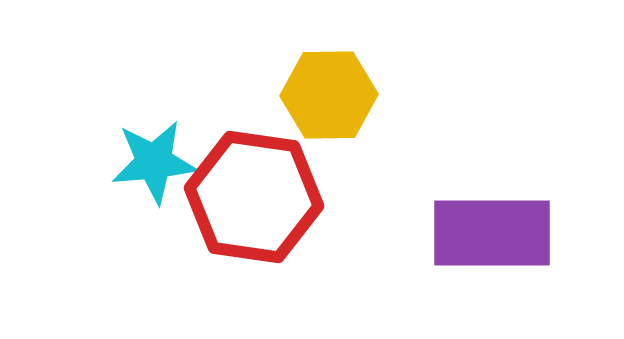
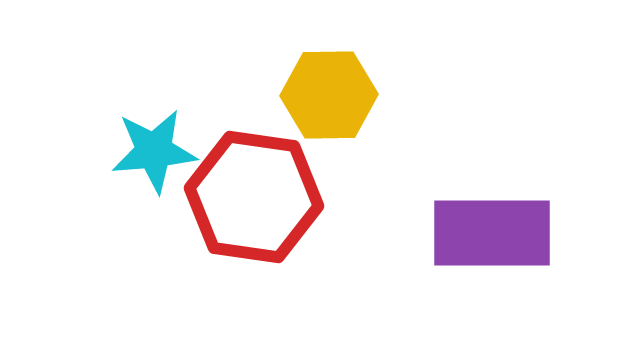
cyan star: moved 11 px up
